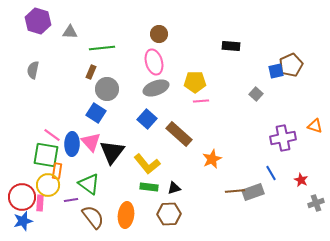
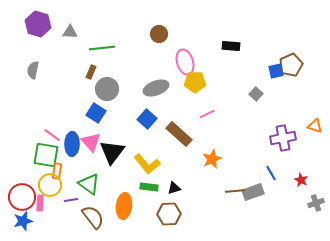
purple hexagon at (38, 21): moved 3 px down
pink ellipse at (154, 62): moved 31 px right
pink line at (201, 101): moved 6 px right, 13 px down; rotated 21 degrees counterclockwise
yellow circle at (48, 185): moved 2 px right
orange ellipse at (126, 215): moved 2 px left, 9 px up
